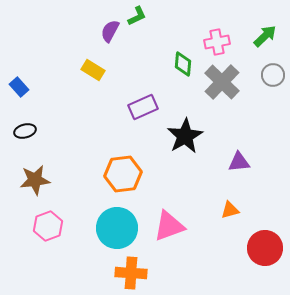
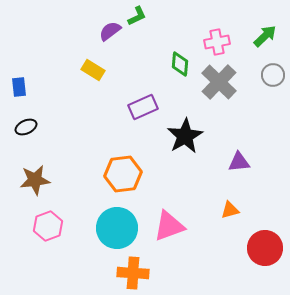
purple semicircle: rotated 25 degrees clockwise
green diamond: moved 3 px left
gray cross: moved 3 px left
blue rectangle: rotated 36 degrees clockwise
black ellipse: moved 1 px right, 4 px up; rotated 10 degrees counterclockwise
orange cross: moved 2 px right
